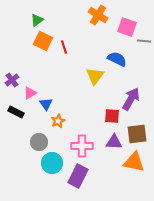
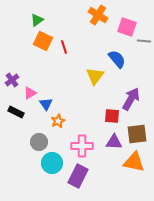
blue semicircle: rotated 24 degrees clockwise
